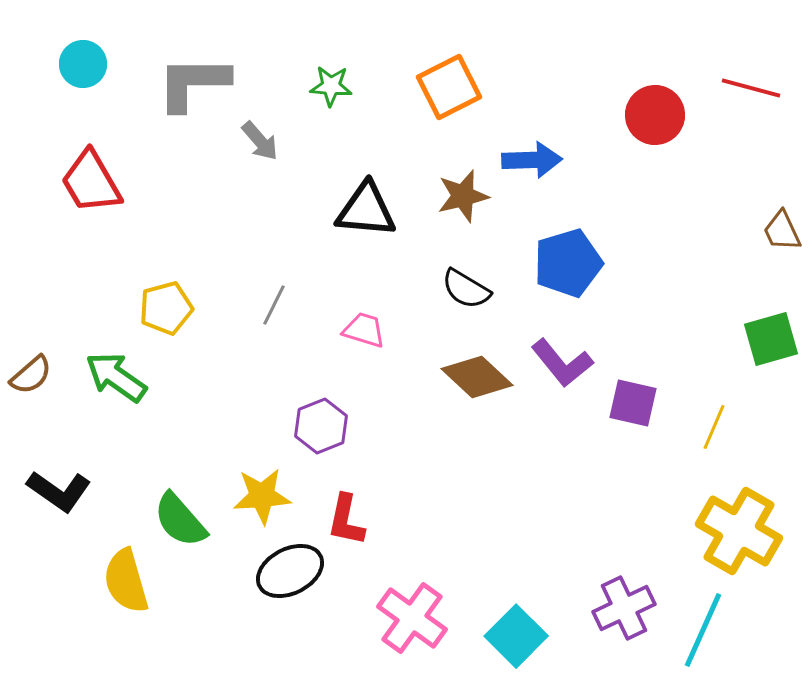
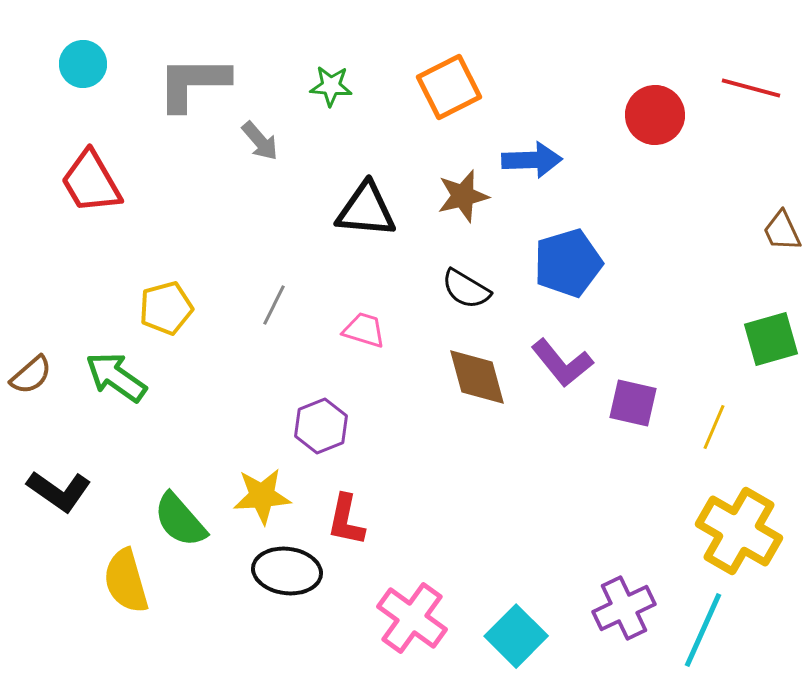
brown diamond: rotated 32 degrees clockwise
black ellipse: moved 3 px left; rotated 34 degrees clockwise
